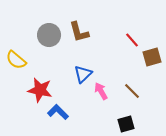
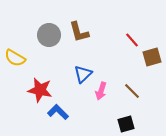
yellow semicircle: moved 1 px left, 2 px up; rotated 10 degrees counterclockwise
pink arrow: rotated 132 degrees counterclockwise
